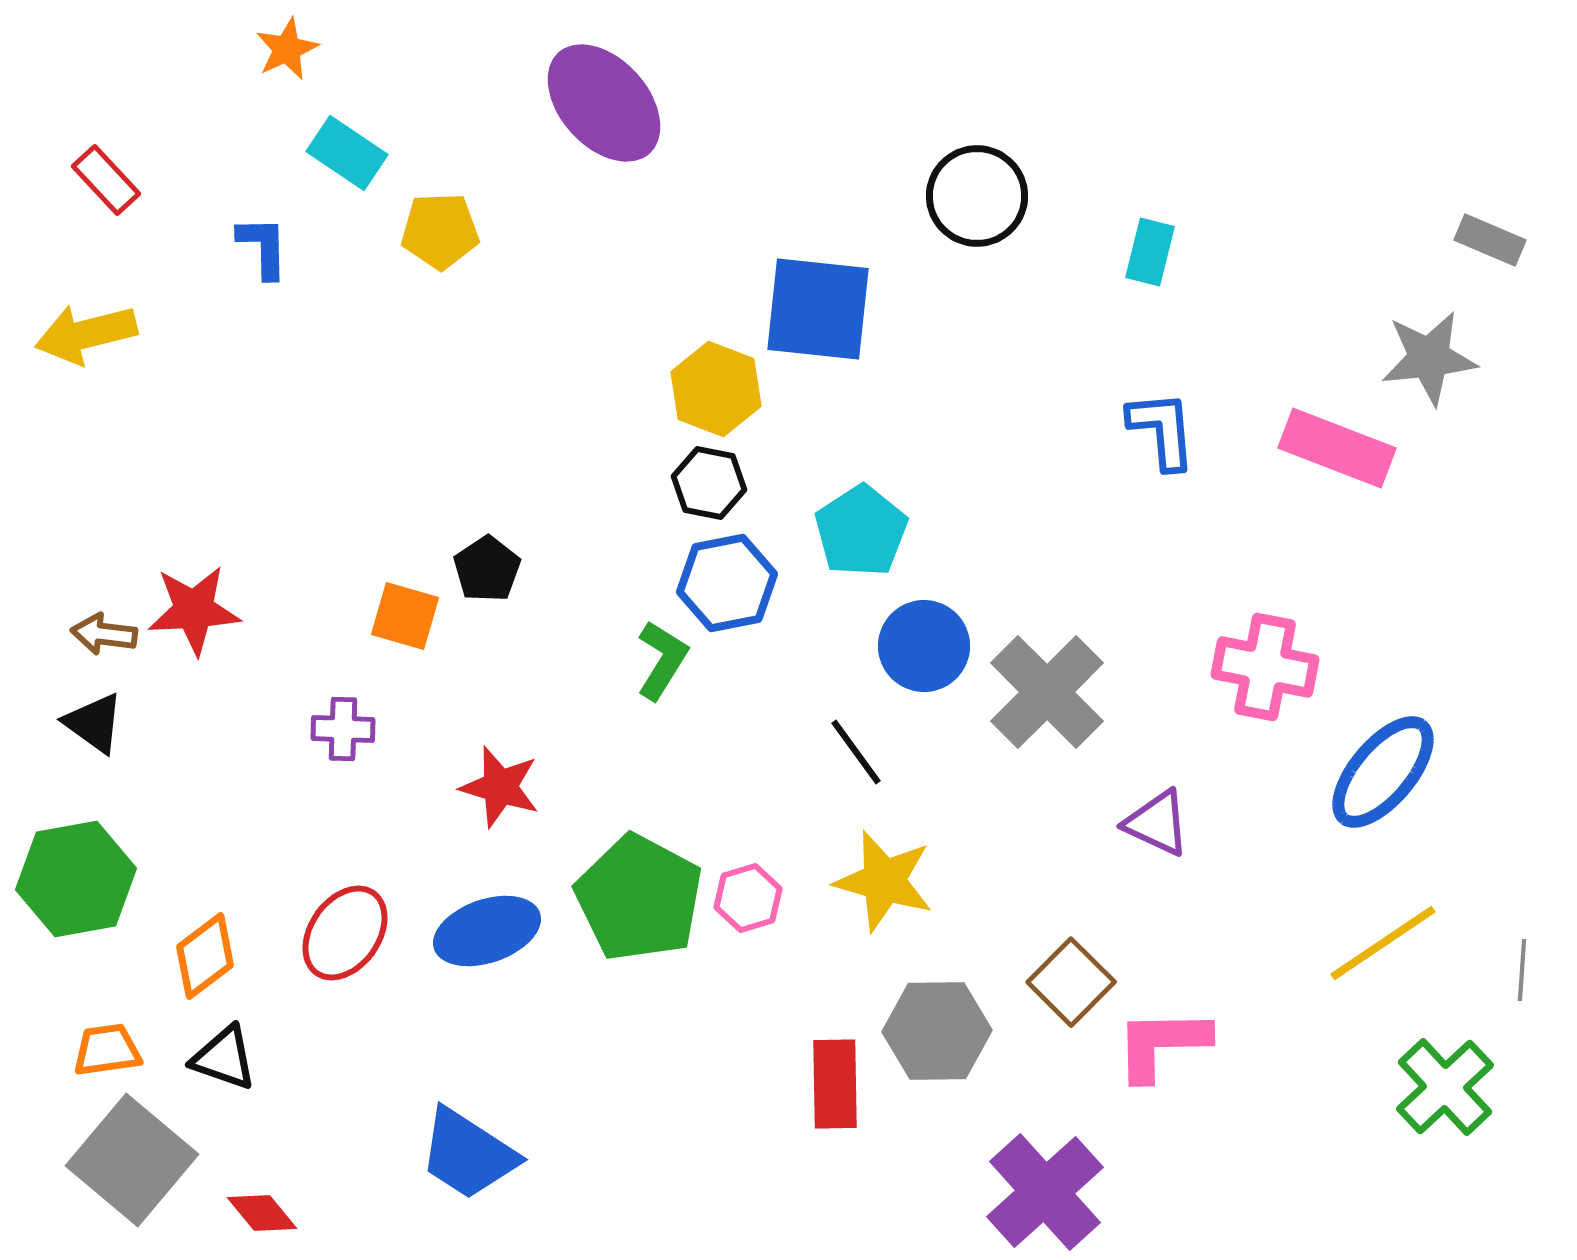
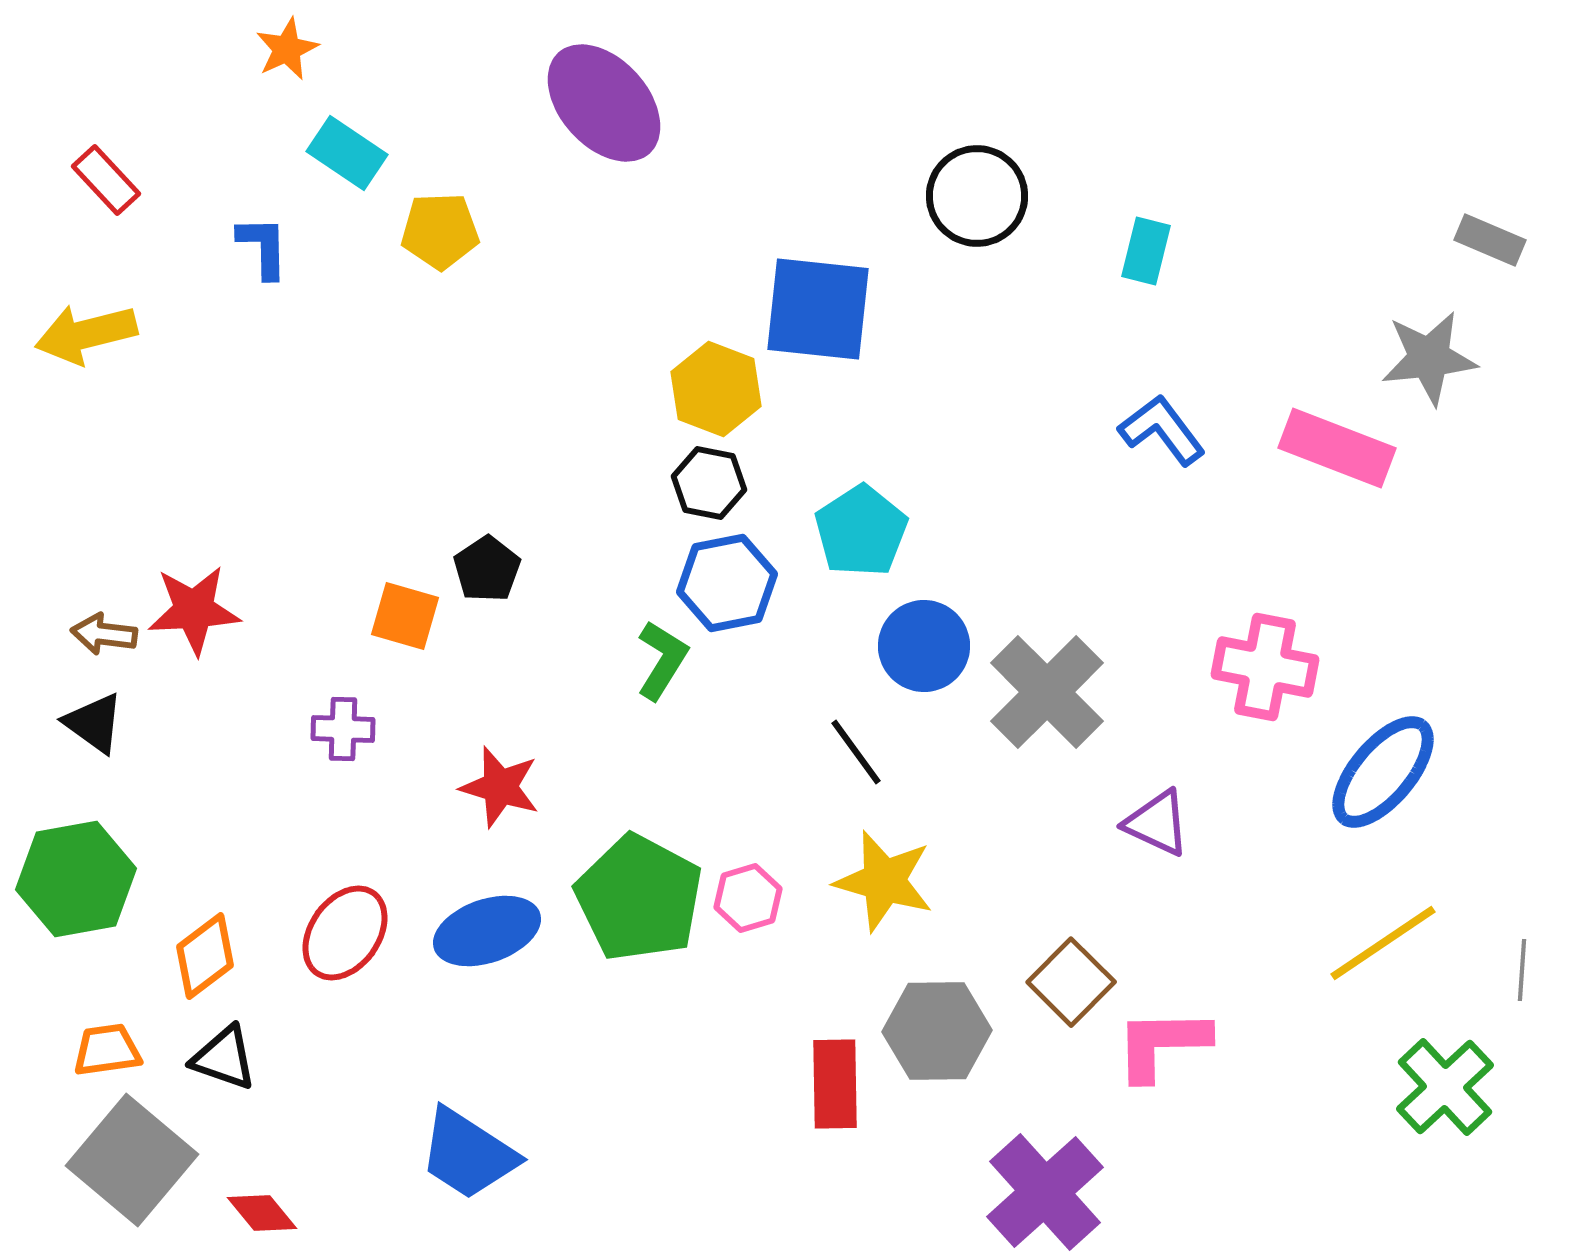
cyan rectangle at (1150, 252): moved 4 px left, 1 px up
blue L-shape at (1162, 430): rotated 32 degrees counterclockwise
